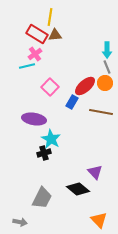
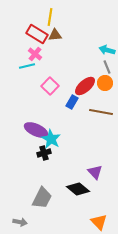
cyan arrow: rotated 105 degrees clockwise
pink cross: rotated 16 degrees counterclockwise
pink square: moved 1 px up
purple ellipse: moved 2 px right, 11 px down; rotated 15 degrees clockwise
orange triangle: moved 2 px down
